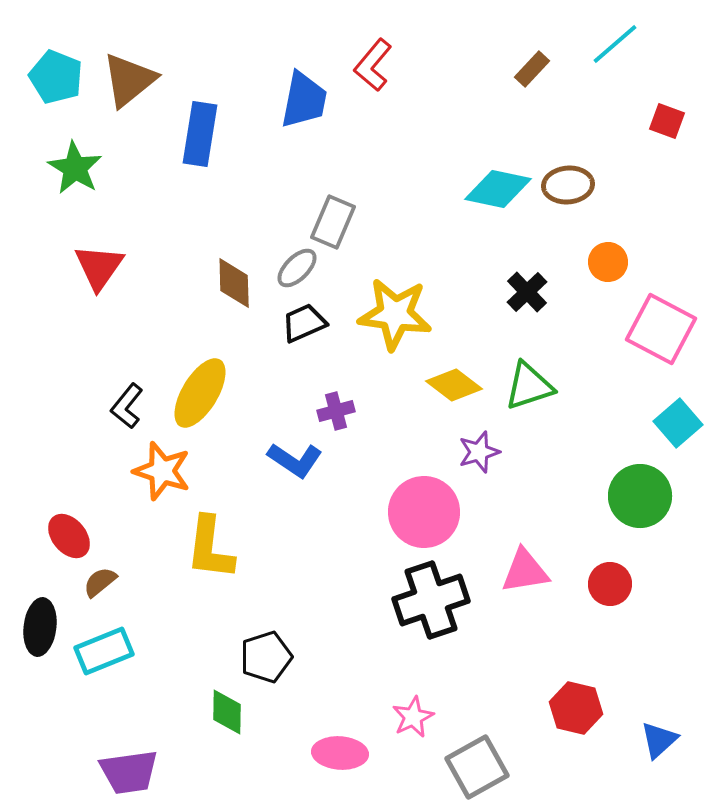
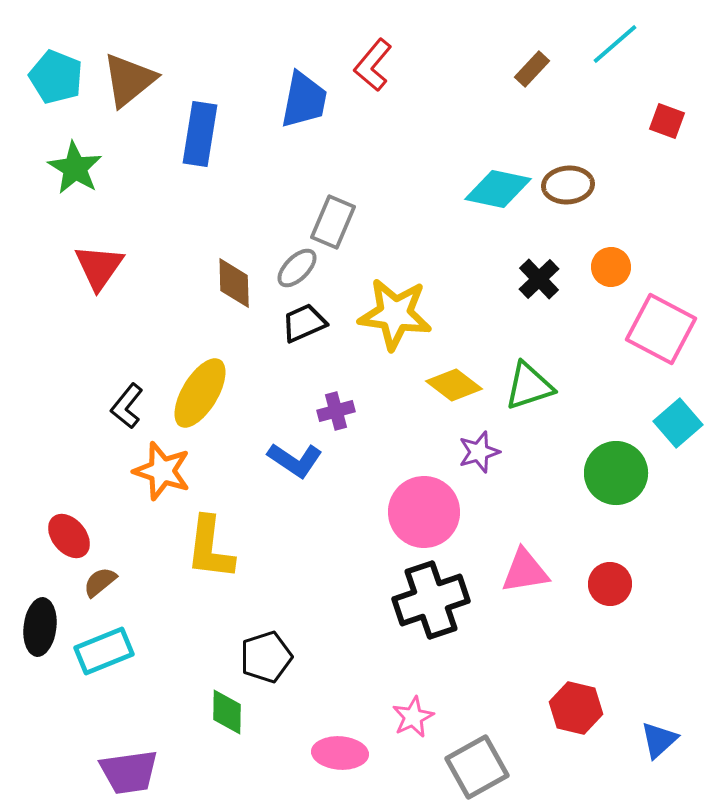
orange circle at (608, 262): moved 3 px right, 5 px down
black cross at (527, 292): moved 12 px right, 13 px up
green circle at (640, 496): moved 24 px left, 23 px up
